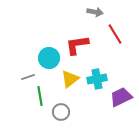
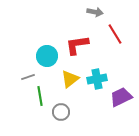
cyan circle: moved 2 px left, 2 px up
